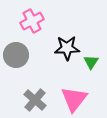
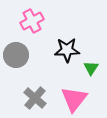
black star: moved 2 px down
green triangle: moved 6 px down
gray cross: moved 2 px up
